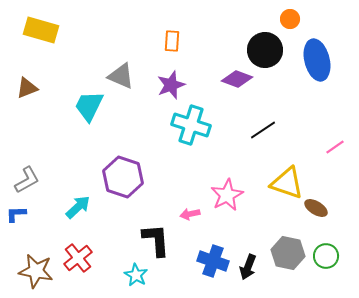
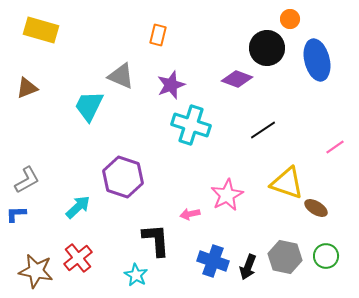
orange rectangle: moved 14 px left, 6 px up; rotated 10 degrees clockwise
black circle: moved 2 px right, 2 px up
gray hexagon: moved 3 px left, 4 px down
